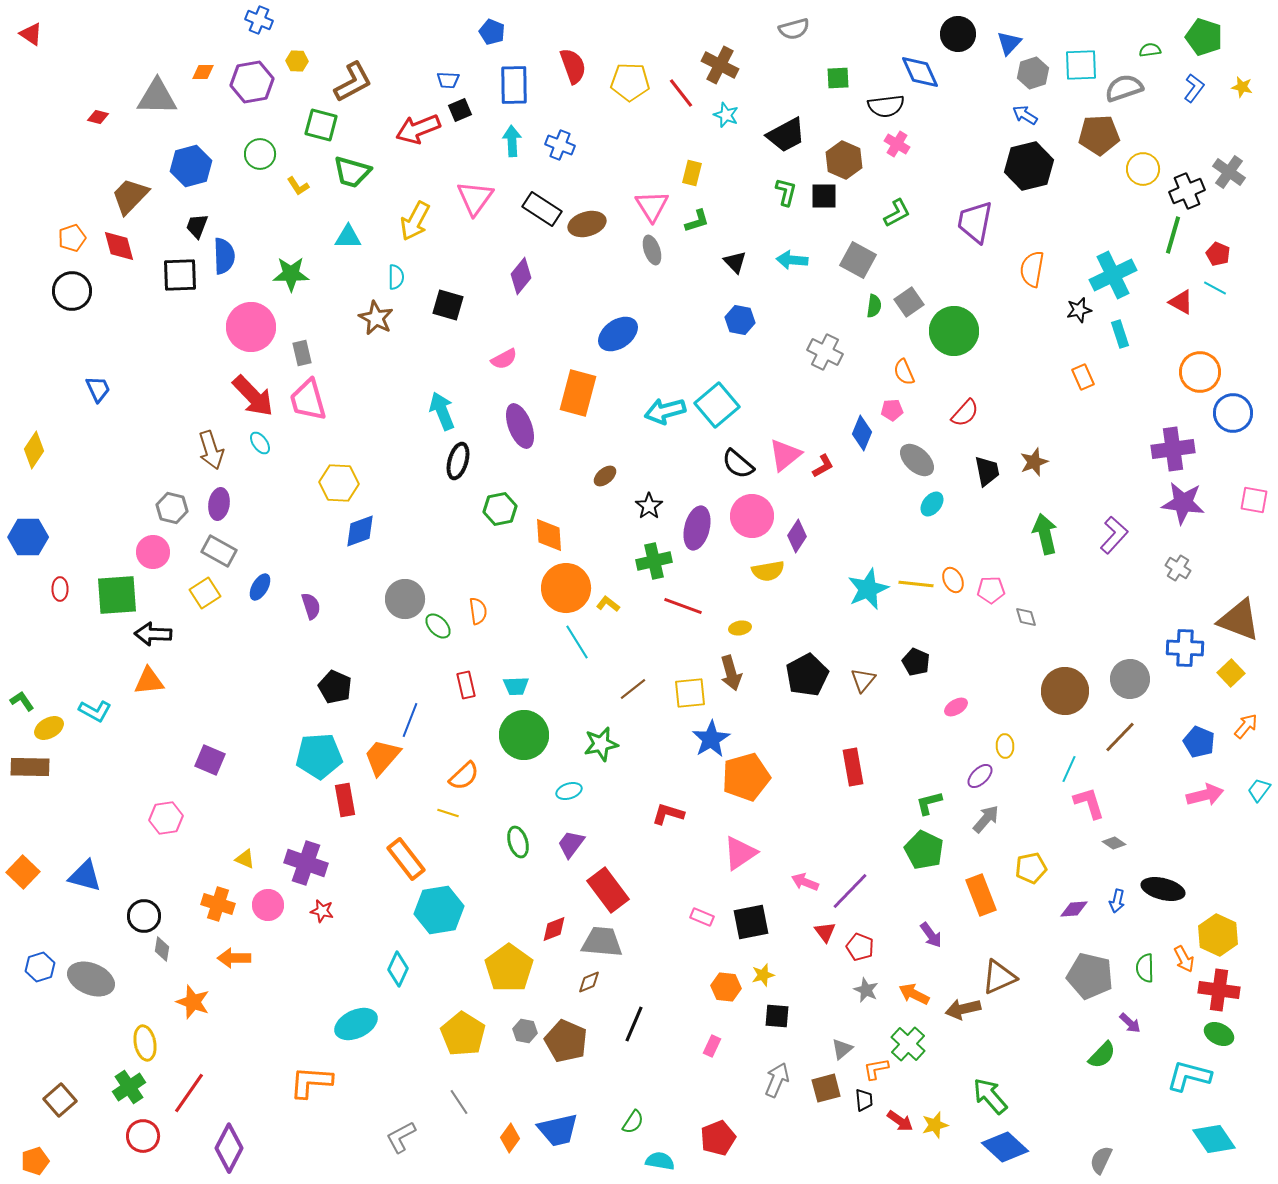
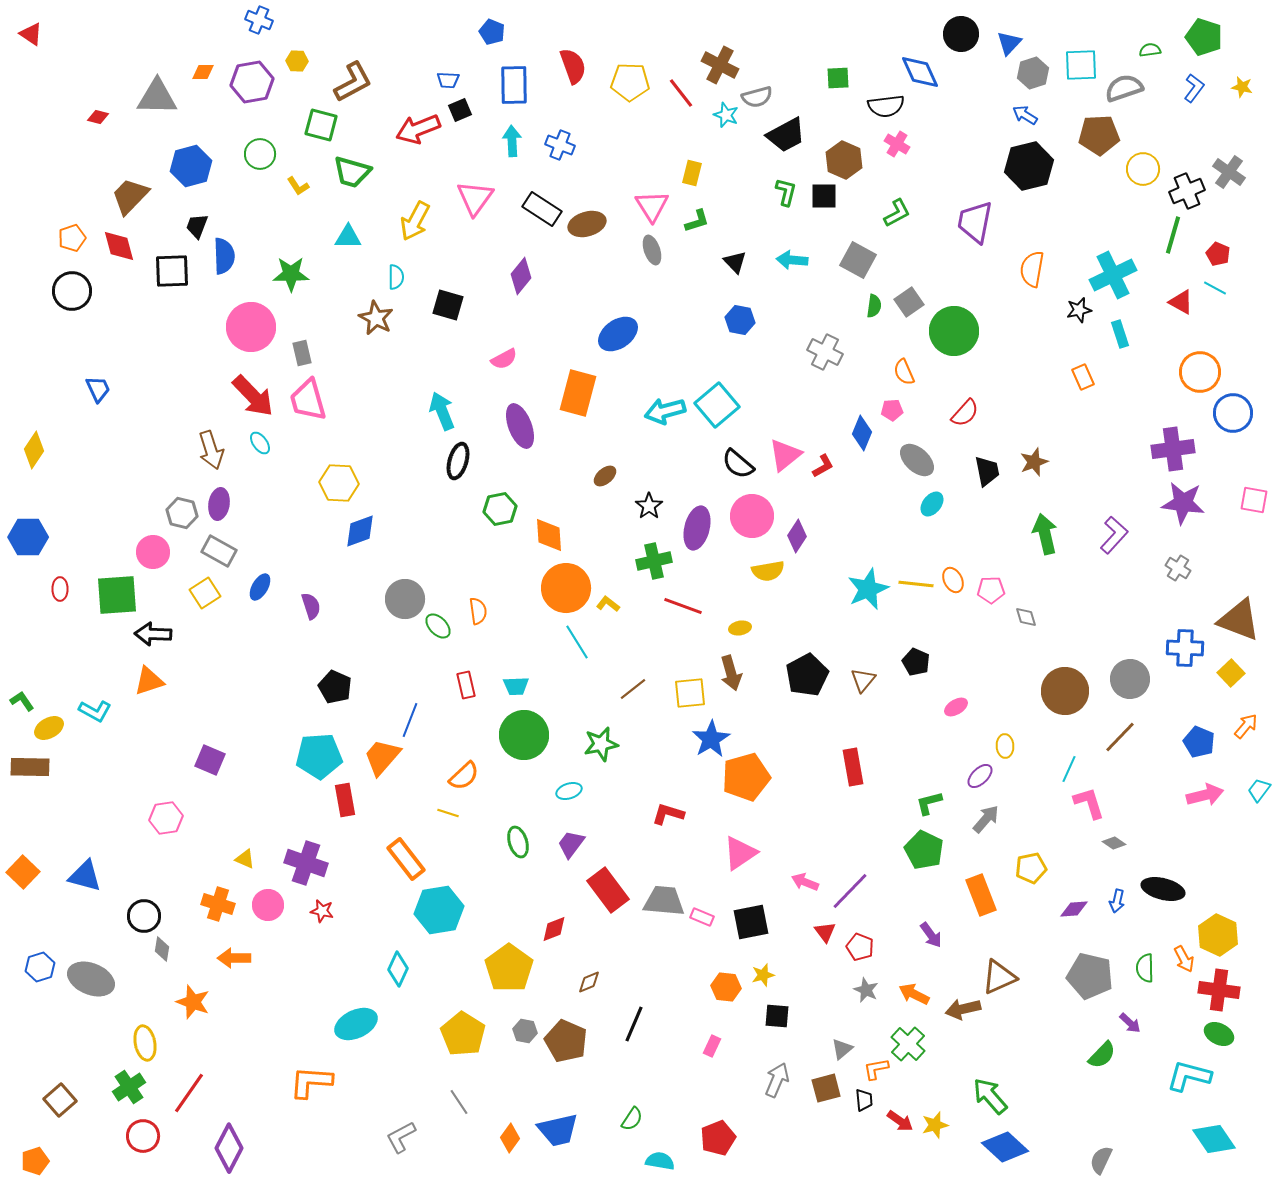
gray semicircle at (794, 29): moved 37 px left, 68 px down
black circle at (958, 34): moved 3 px right
black square at (180, 275): moved 8 px left, 4 px up
gray hexagon at (172, 508): moved 10 px right, 5 px down
orange triangle at (149, 681): rotated 12 degrees counterclockwise
gray trapezoid at (602, 942): moved 62 px right, 41 px up
green semicircle at (633, 1122): moved 1 px left, 3 px up
